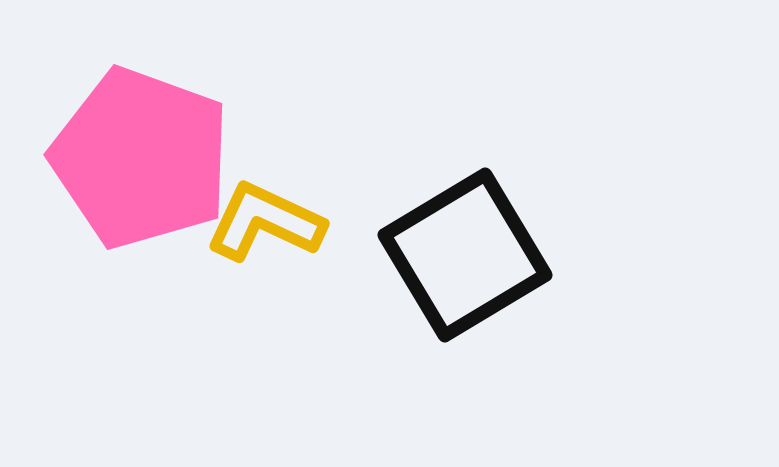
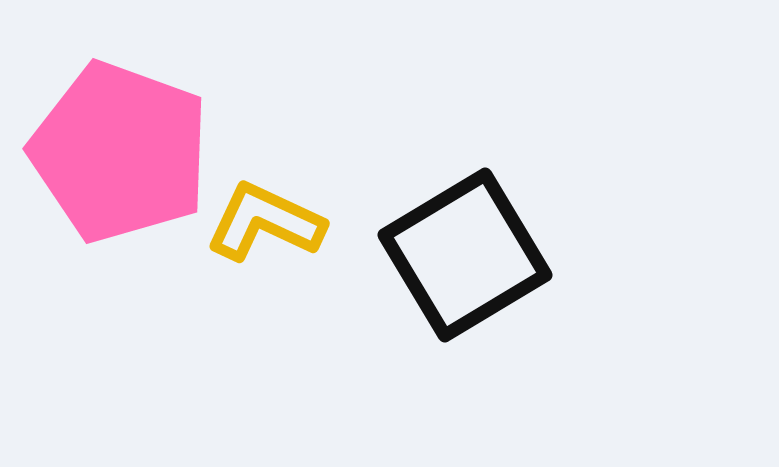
pink pentagon: moved 21 px left, 6 px up
